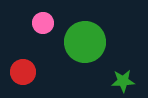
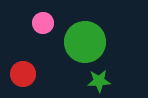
red circle: moved 2 px down
green star: moved 24 px left
